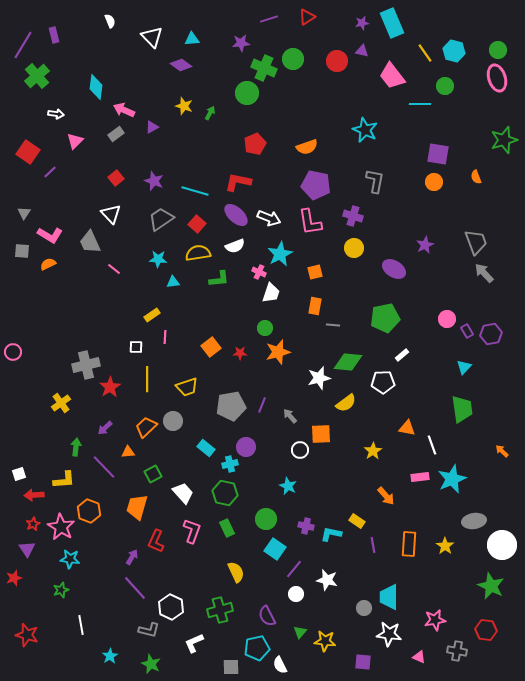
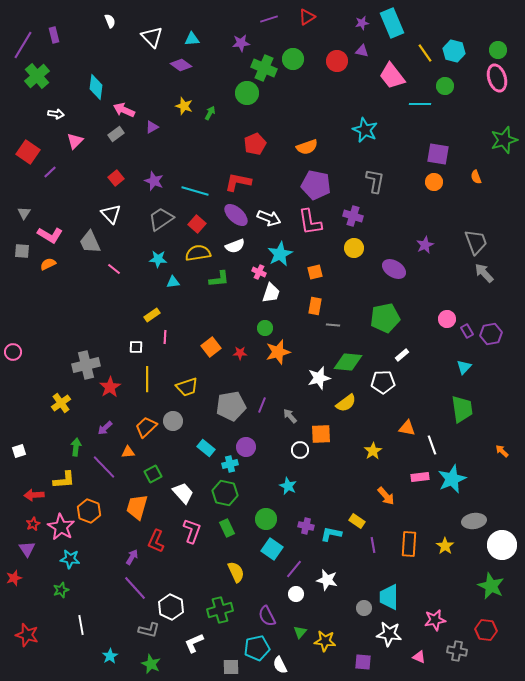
white square at (19, 474): moved 23 px up
cyan square at (275, 549): moved 3 px left
